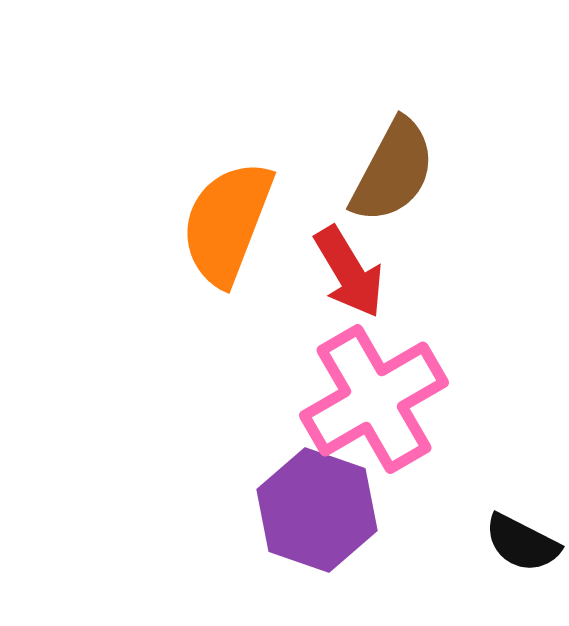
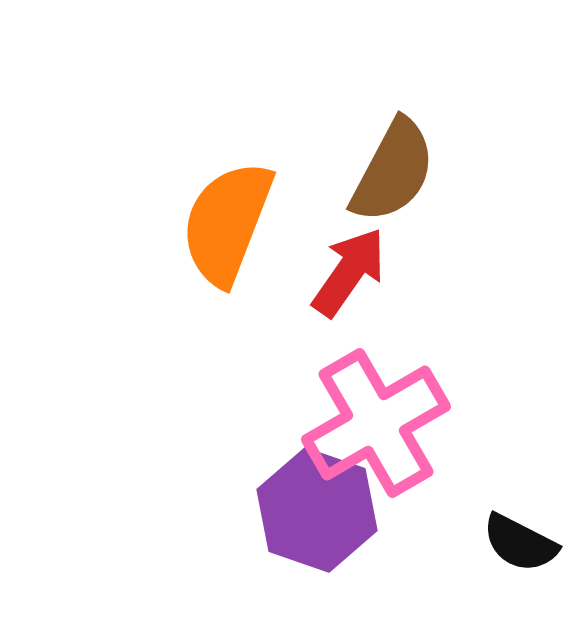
red arrow: rotated 114 degrees counterclockwise
pink cross: moved 2 px right, 24 px down
black semicircle: moved 2 px left
